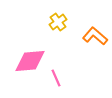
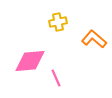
yellow cross: rotated 24 degrees clockwise
orange L-shape: moved 1 px left, 3 px down
